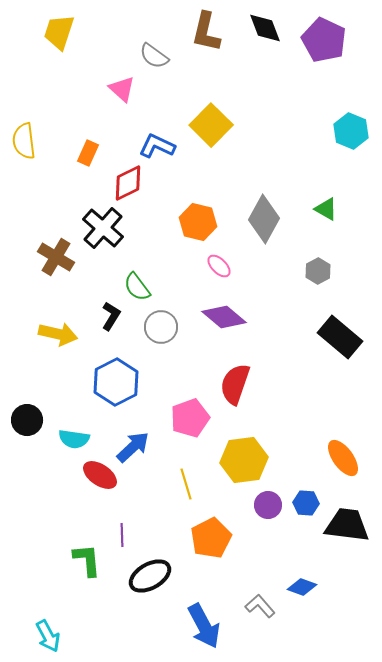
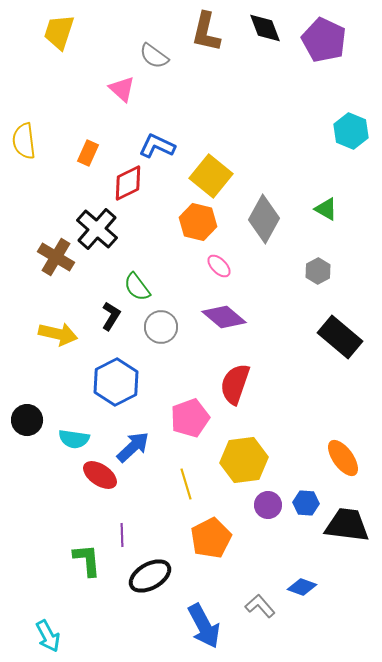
yellow square at (211, 125): moved 51 px down; rotated 6 degrees counterclockwise
black cross at (103, 228): moved 6 px left, 1 px down
